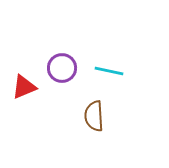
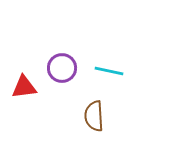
red triangle: rotated 16 degrees clockwise
